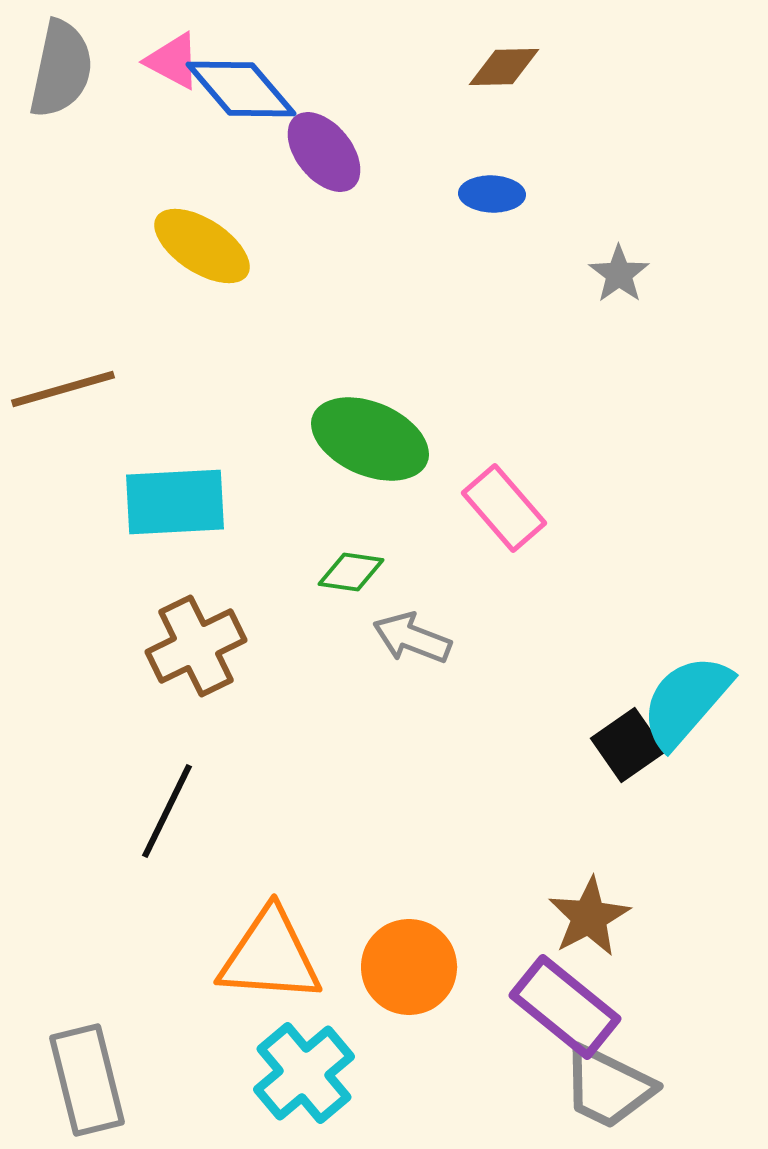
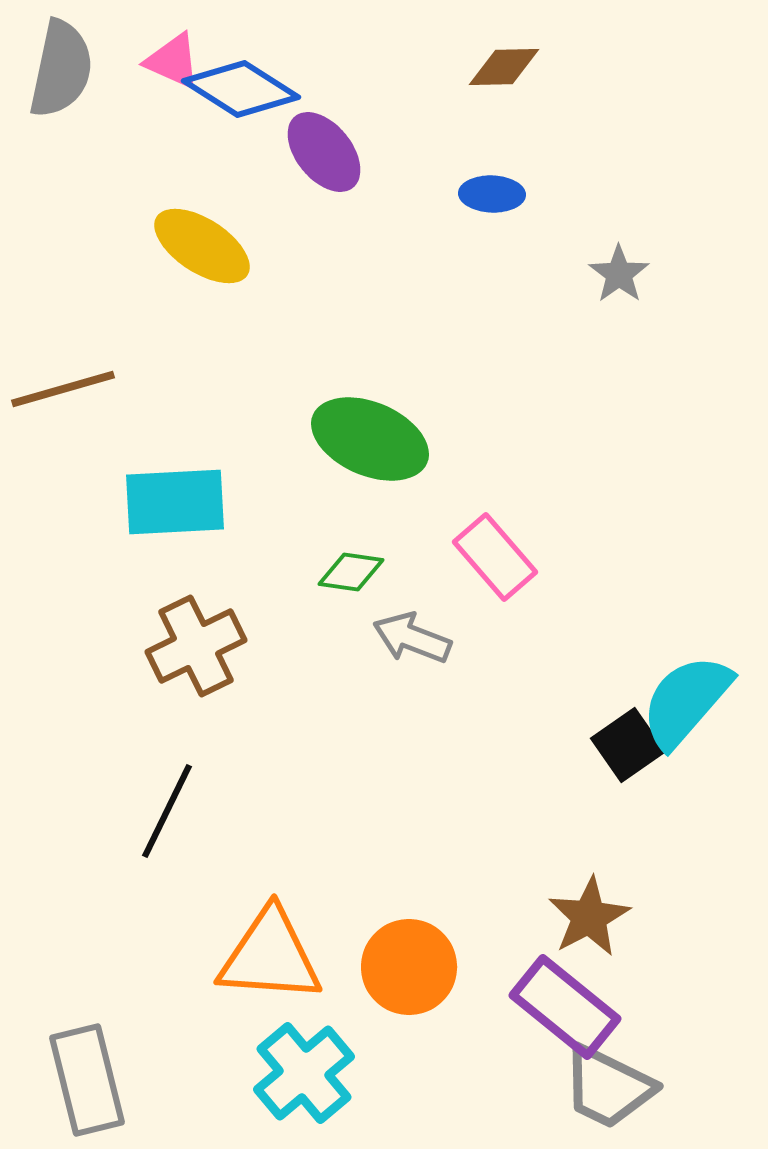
pink triangle: rotated 4 degrees counterclockwise
blue diamond: rotated 17 degrees counterclockwise
pink rectangle: moved 9 px left, 49 px down
